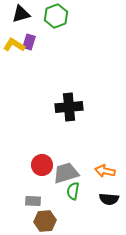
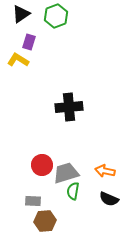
black triangle: rotated 18 degrees counterclockwise
yellow L-shape: moved 4 px right, 15 px down
black semicircle: rotated 18 degrees clockwise
